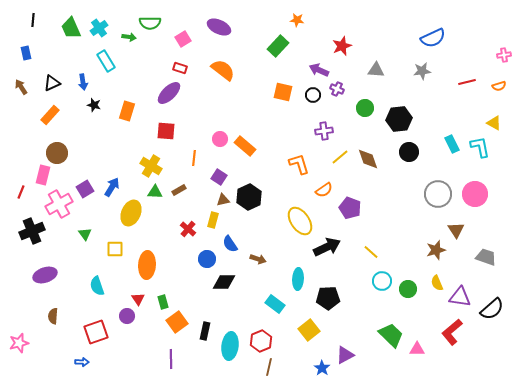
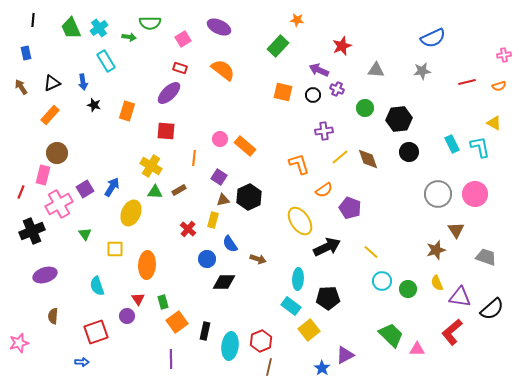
cyan rectangle at (275, 304): moved 16 px right, 2 px down
